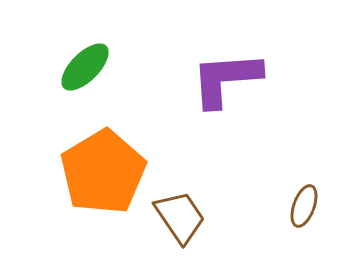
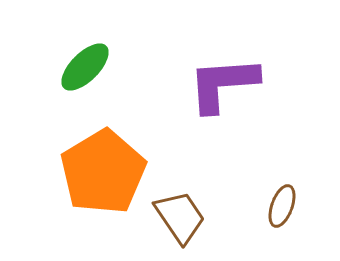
purple L-shape: moved 3 px left, 5 px down
brown ellipse: moved 22 px left
